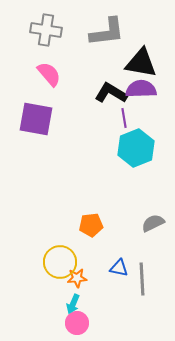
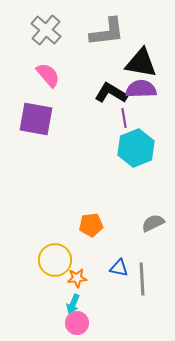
gray cross: rotated 32 degrees clockwise
pink semicircle: moved 1 px left, 1 px down
yellow circle: moved 5 px left, 2 px up
